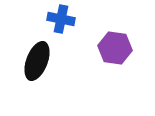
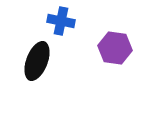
blue cross: moved 2 px down
